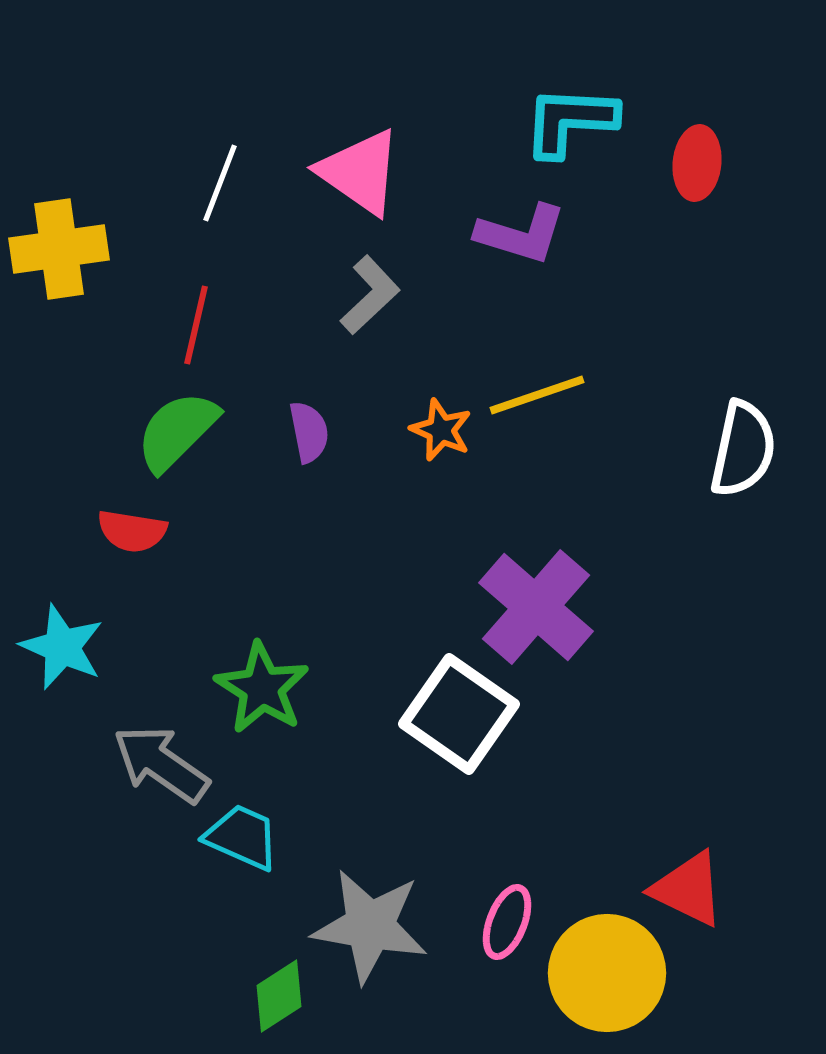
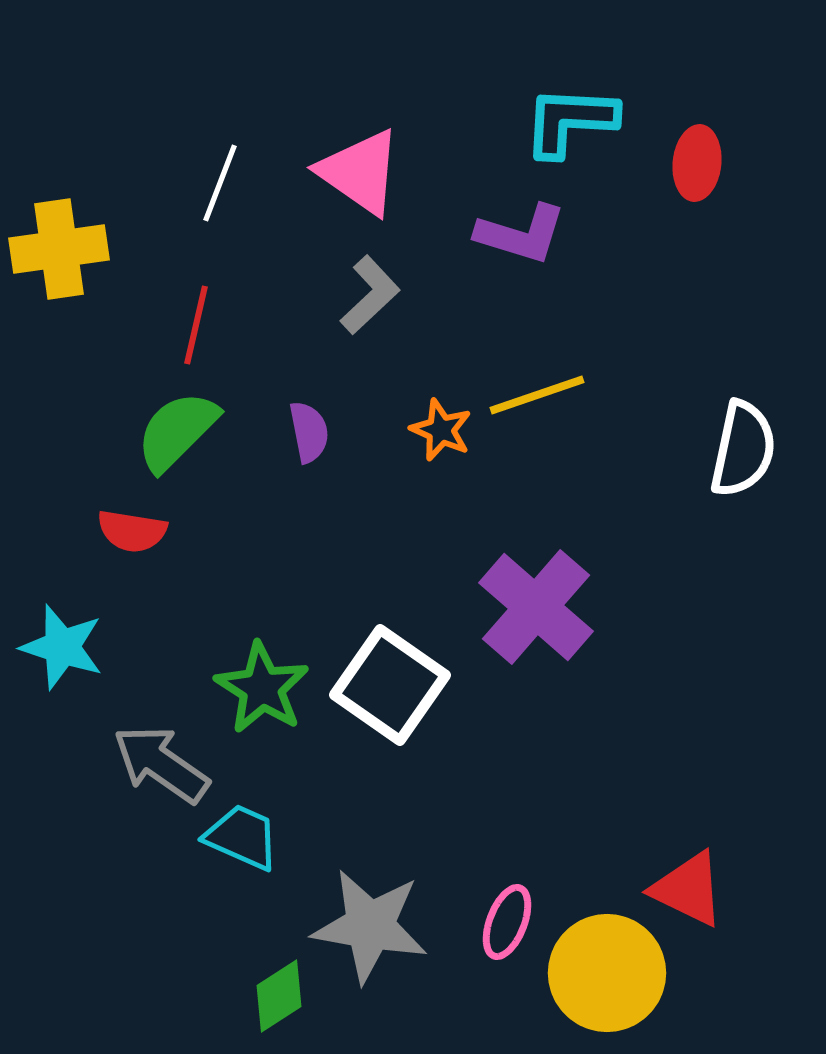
cyan star: rotated 6 degrees counterclockwise
white square: moved 69 px left, 29 px up
